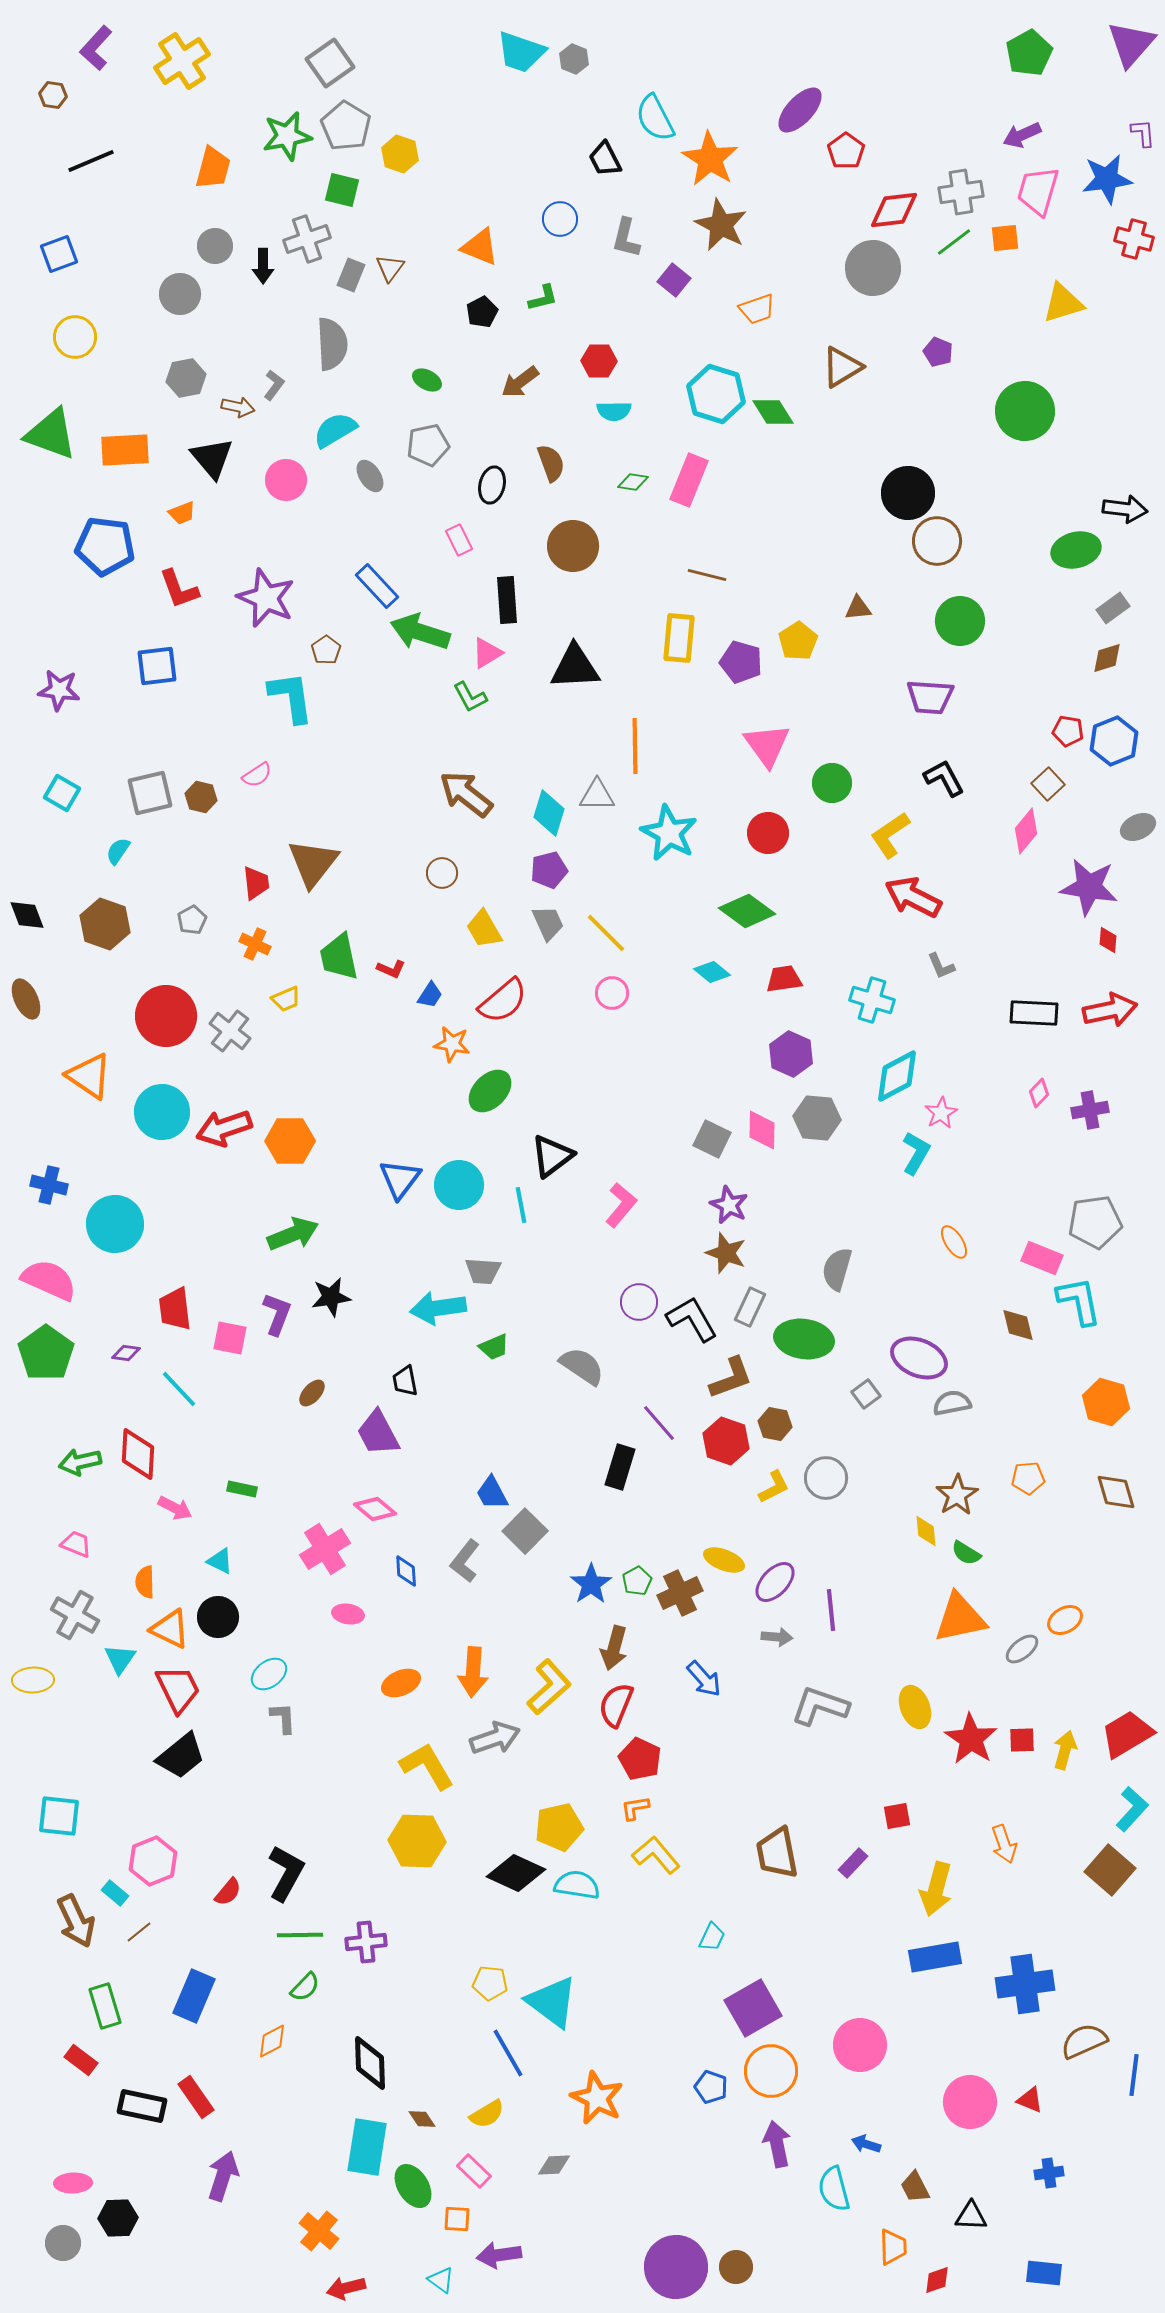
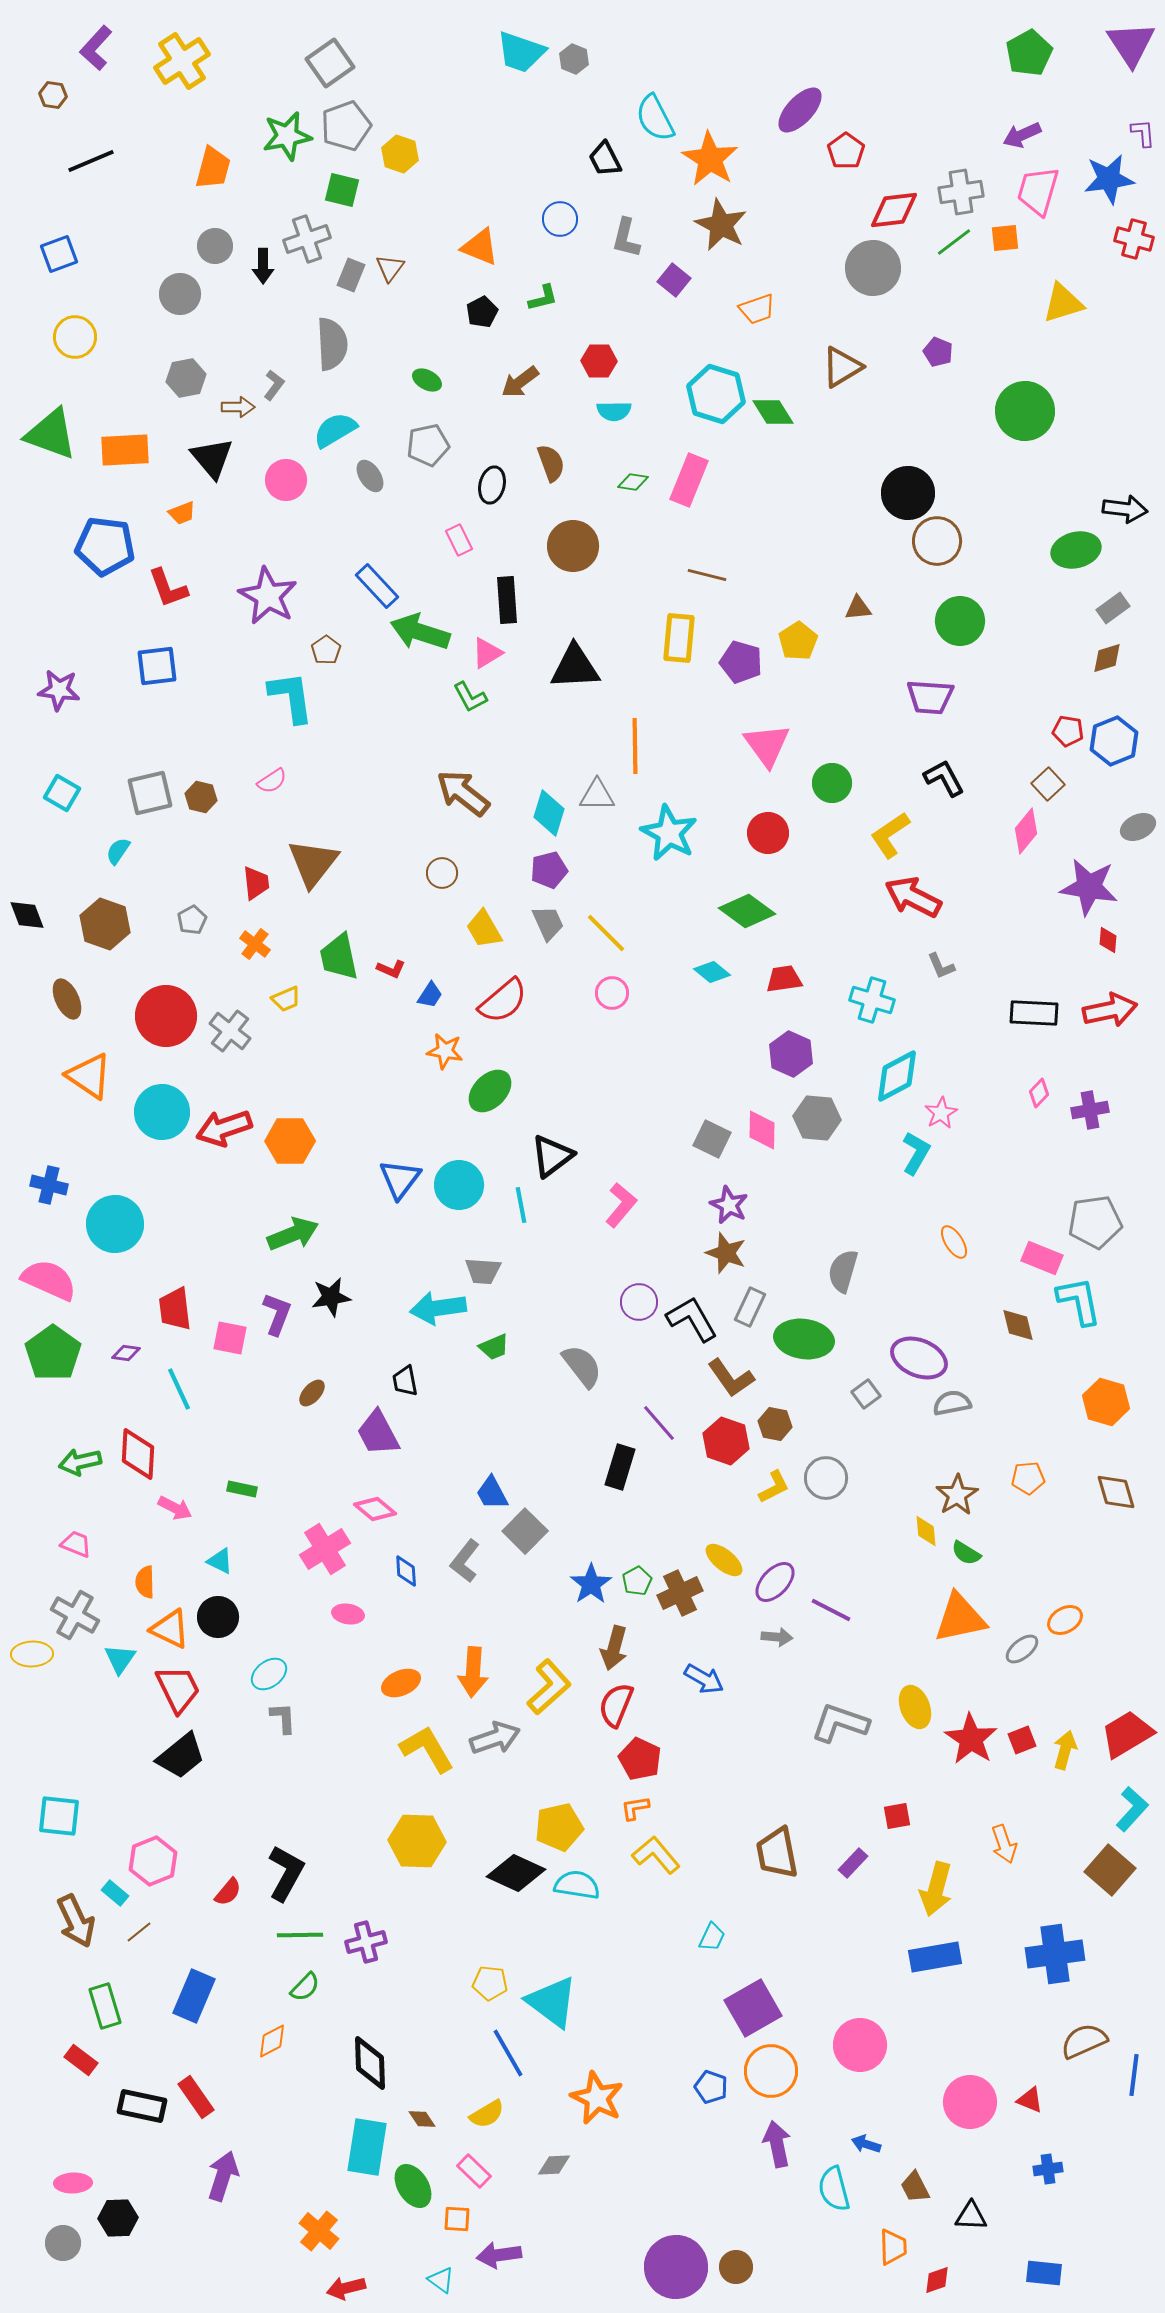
purple triangle at (1131, 44): rotated 14 degrees counterclockwise
gray pentagon at (346, 126): rotated 21 degrees clockwise
blue star at (1107, 179): moved 2 px right
brown arrow at (238, 407): rotated 12 degrees counterclockwise
red L-shape at (179, 589): moved 11 px left, 1 px up
purple star at (266, 598): moved 2 px right, 2 px up; rotated 6 degrees clockwise
pink semicircle at (257, 775): moved 15 px right, 6 px down
brown arrow at (466, 794): moved 3 px left, 1 px up
orange cross at (255, 944): rotated 12 degrees clockwise
brown ellipse at (26, 999): moved 41 px right
orange star at (452, 1044): moved 7 px left, 7 px down
gray semicircle at (837, 1269): moved 6 px right, 2 px down
green pentagon at (46, 1353): moved 7 px right
gray semicircle at (582, 1366): rotated 18 degrees clockwise
brown L-shape at (731, 1378): rotated 75 degrees clockwise
cyan line at (179, 1389): rotated 18 degrees clockwise
yellow ellipse at (724, 1560): rotated 18 degrees clockwise
purple line at (831, 1610): rotated 57 degrees counterclockwise
blue arrow at (704, 1679): rotated 18 degrees counterclockwise
yellow ellipse at (33, 1680): moved 1 px left, 26 px up
gray L-shape at (820, 1706): moved 20 px right, 17 px down
red square at (1022, 1740): rotated 20 degrees counterclockwise
yellow L-shape at (427, 1766): moved 17 px up
purple cross at (366, 1942): rotated 9 degrees counterclockwise
blue cross at (1025, 1984): moved 30 px right, 30 px up
blue cross at (1049, 2173): moved 1 px left, 4 px up
